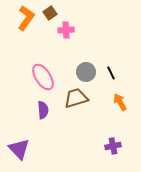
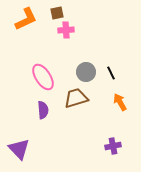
brown square: moved 7 px right; rotated 24 degrees clockwise
orange L-shape: moved 1 px down; rotated 30 degrees clockwise
